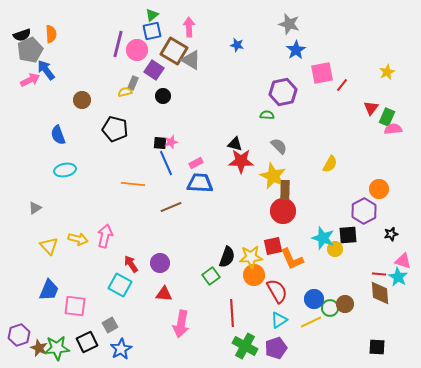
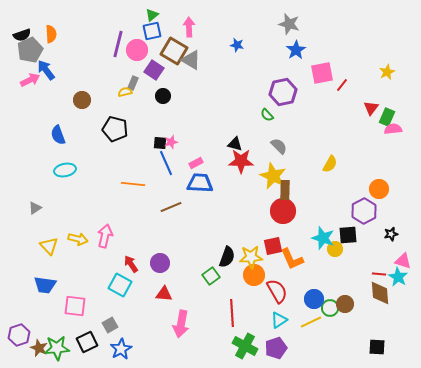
green semicircle at (267, 115): rotated 136 degrees counterclockwise
blue trapezoid at (49, 290): moved 4 px left, 5 px up; rotated 75 degrees clockwise
